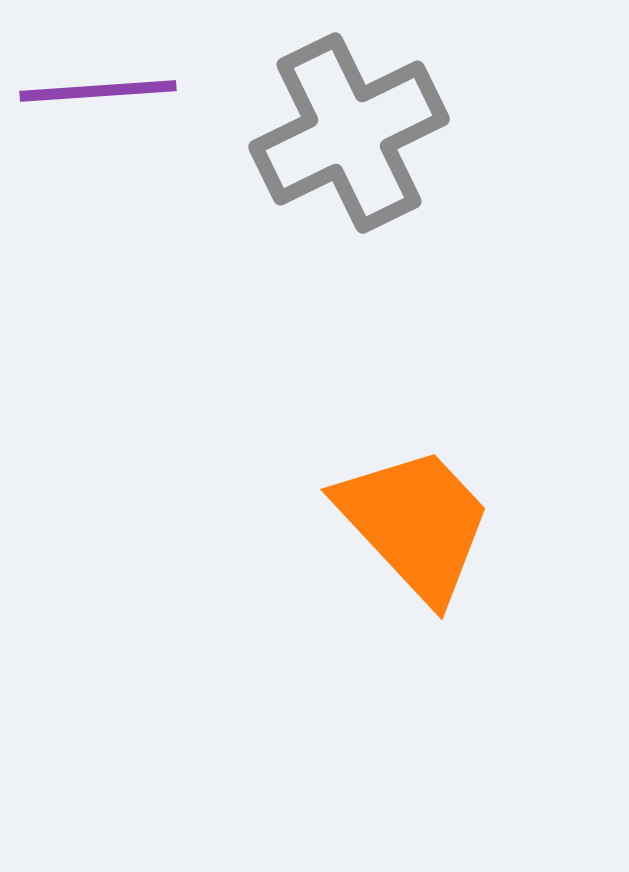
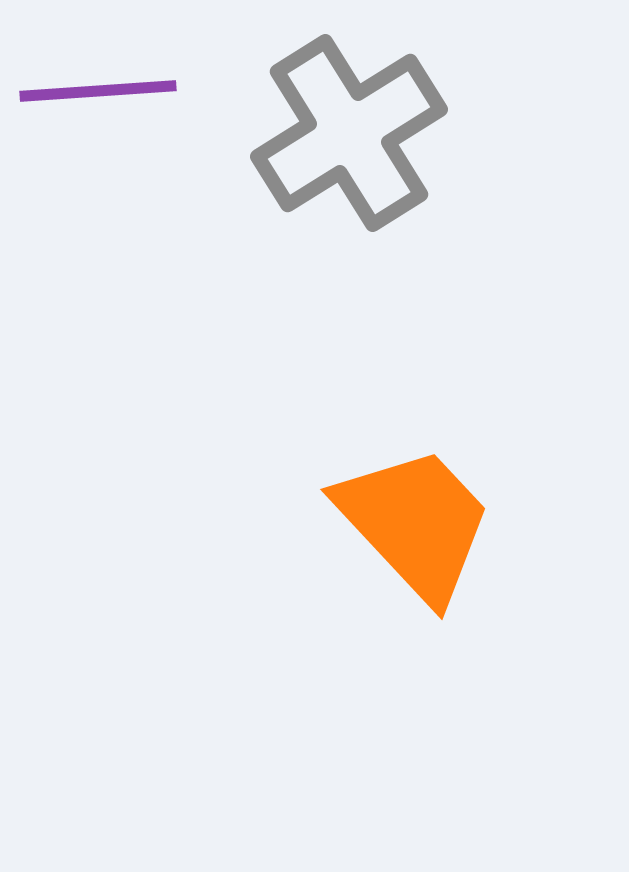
gray cross: rotated 6 degrees counterclockwise
